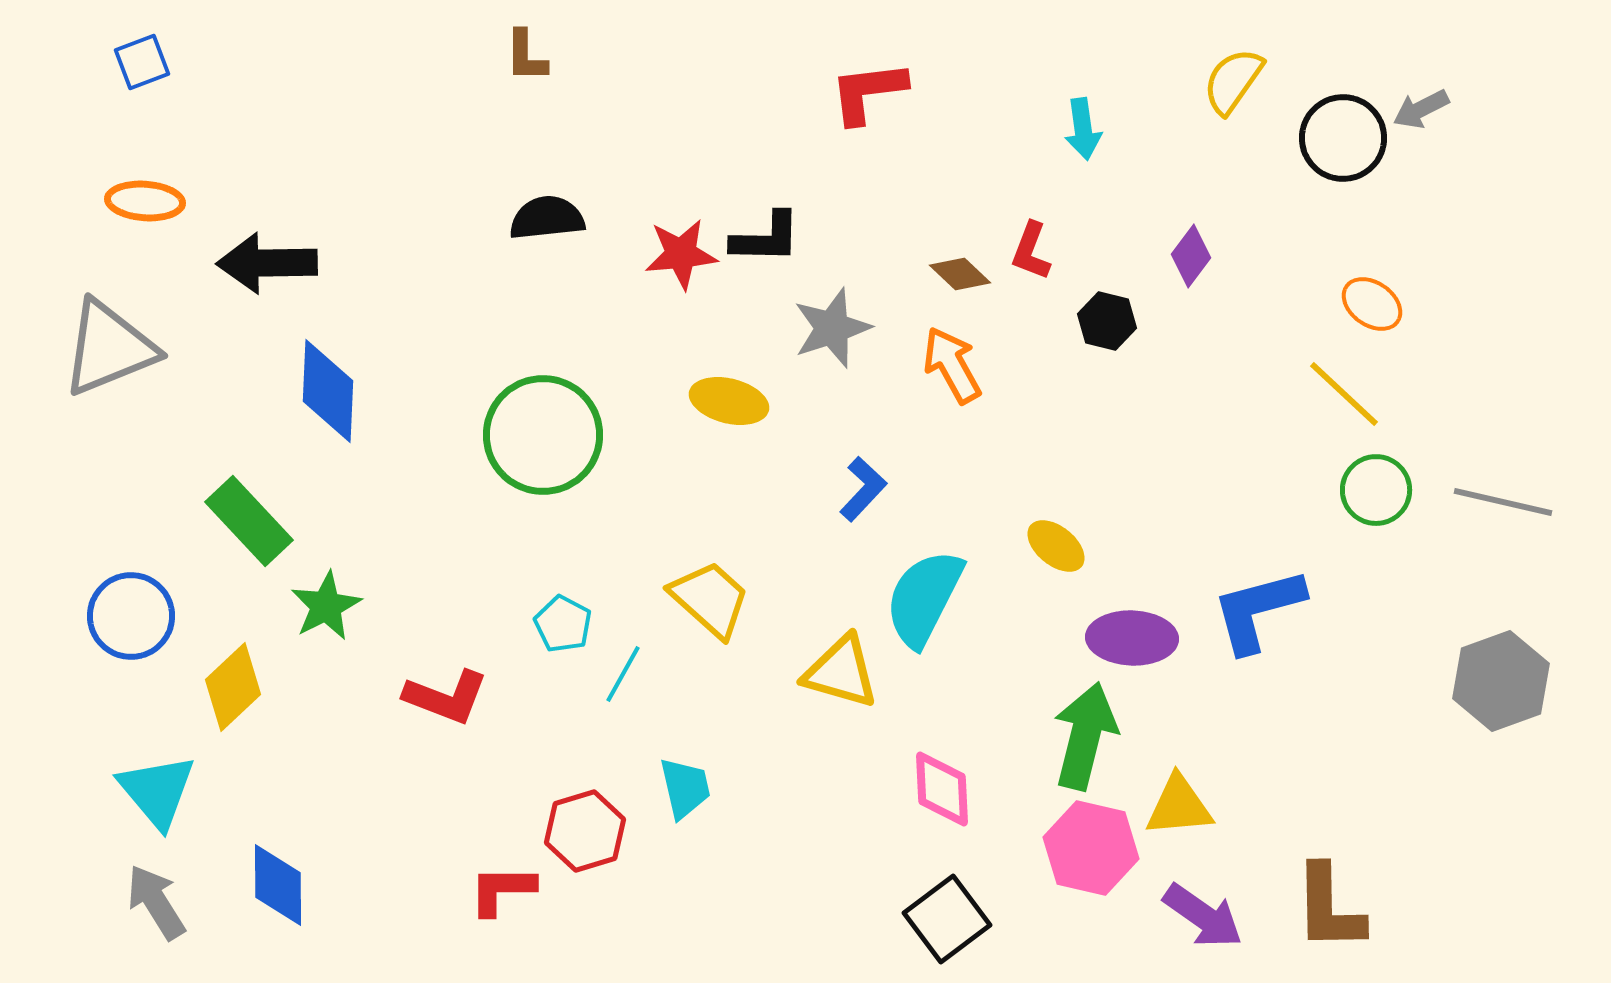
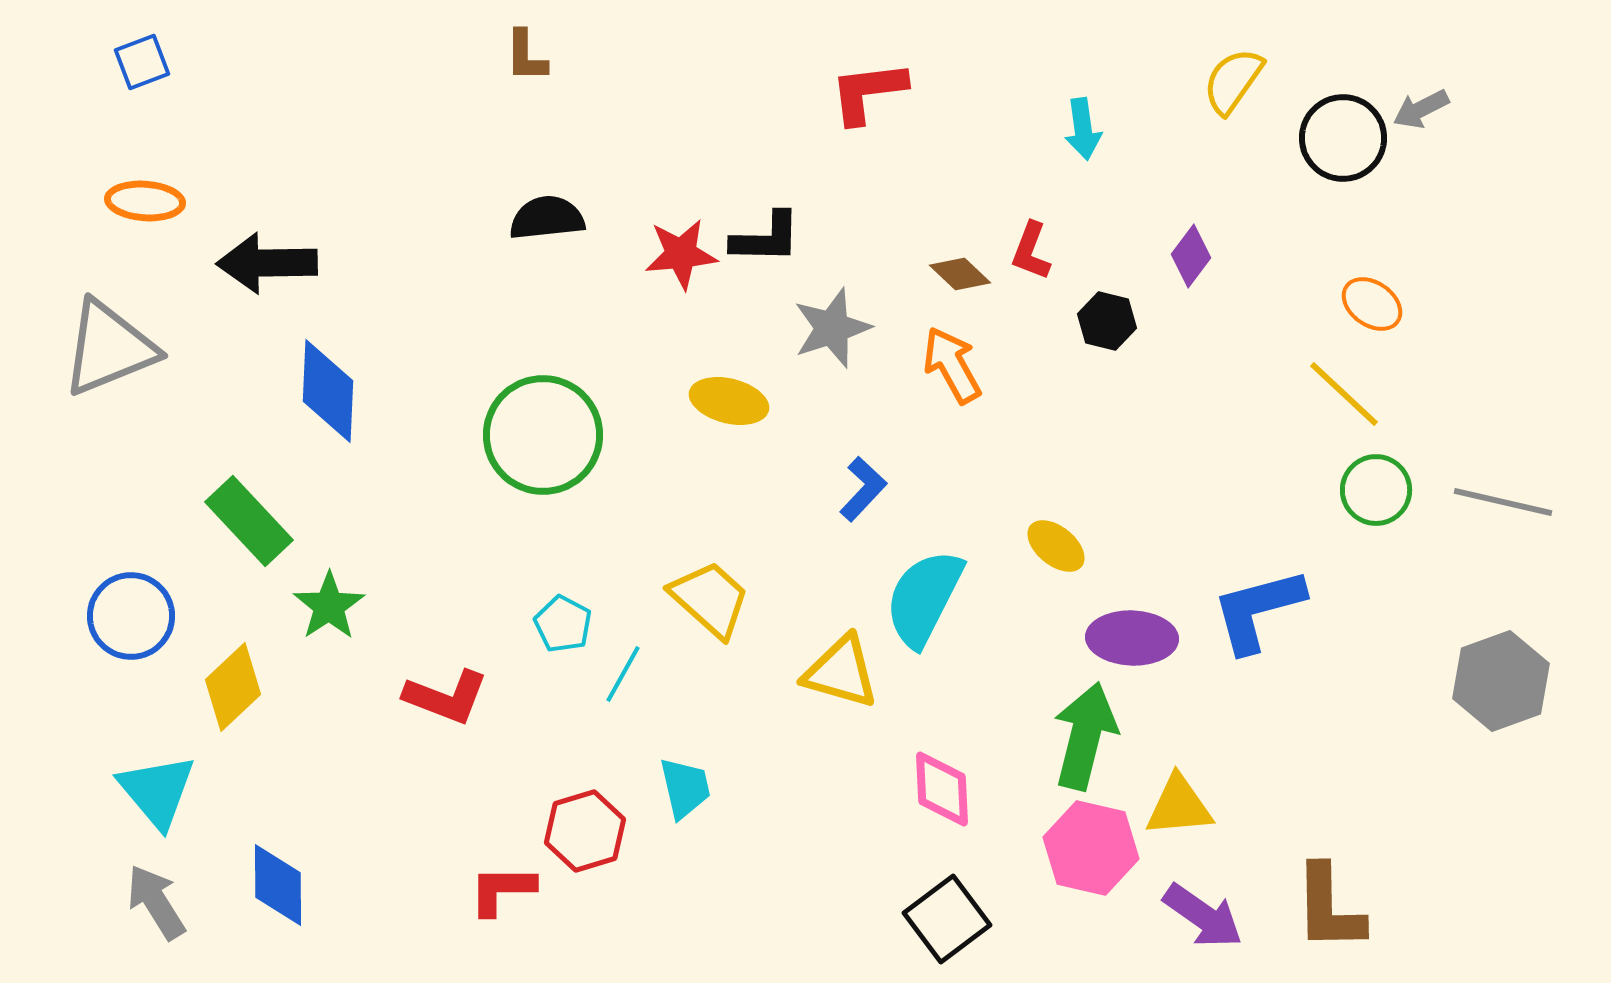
green star at (326, 606): moved 3 px right; rotated 6 degrees counterclockwise
